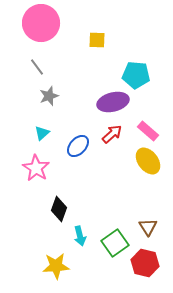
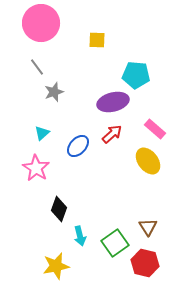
gray star: moved 5 px right, 4 px up
pink rectangle: moved 7 px right, 2 px up
yellow star: rotated 8 degrees counterclockwise
